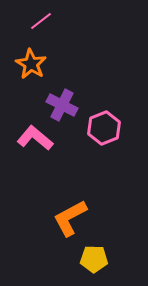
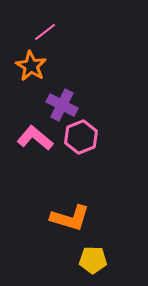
pink line: moved 4 px right, 11 px down
orange star: moved 2 px down
pink hexagon: moved 23 px left, 9 px down
orange L-shape: rotated 135 degrees counterclockwise
yellow pentagon: moved 1 px left, 1 px down
